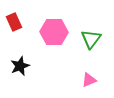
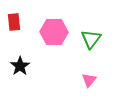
red rectangle: rotated 18 degrees clockwise
black star: rotated 12 degrees counterclockwise
pink triangle: rotated 28 degrees counterclockwise
